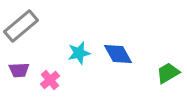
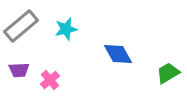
cyan star: moved 13 px left, 24 px up
